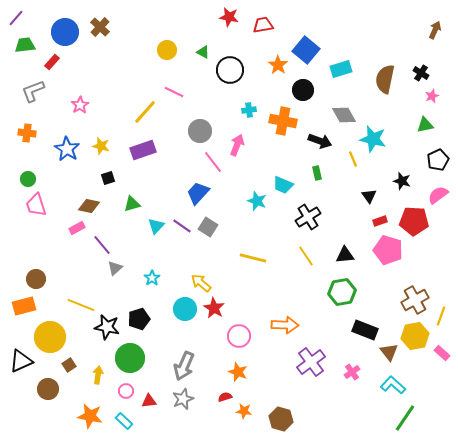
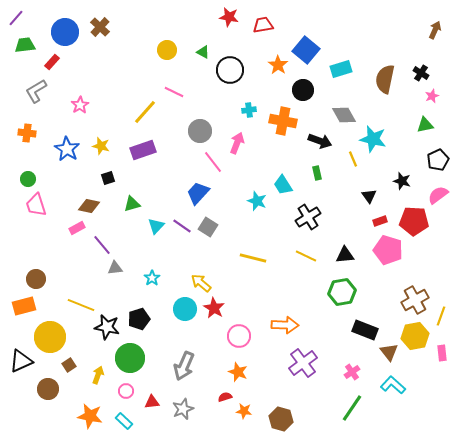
gray L-shape at (33, 91): moved 3 px right; rotated 10 degrees counterclockwise
pink arrow at (237, 145): moved 2 px up
cyan trapezoid at (283, 185): rotated 35 degrees clockwise
yellow line at (306, 256): rotated 30 degrees counterclockwise
gray triangle at (115, 268): rotated 35 degrees clockwise
pink rectangle at (442, 353): rotated 42 degrees clockwise
purple cross at (311, 362): moved 8 px left, 1 px down
yellow arrow at (98, 375): rotated 12 degrees clockwise
gray star at (183, 399): moved 10 px down
red triangle at (149, 401): moved 3 px right, 1 px down
green line at (405, 418): moved 53 px left, 10 px up
